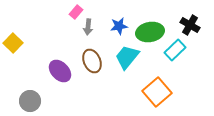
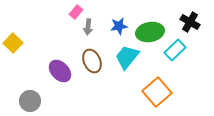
black cross: moved 3 px up
